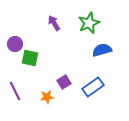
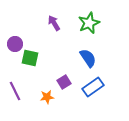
blue semicircle: moved 14 px left, 8 px down; rotated 72 degrees clockwise
